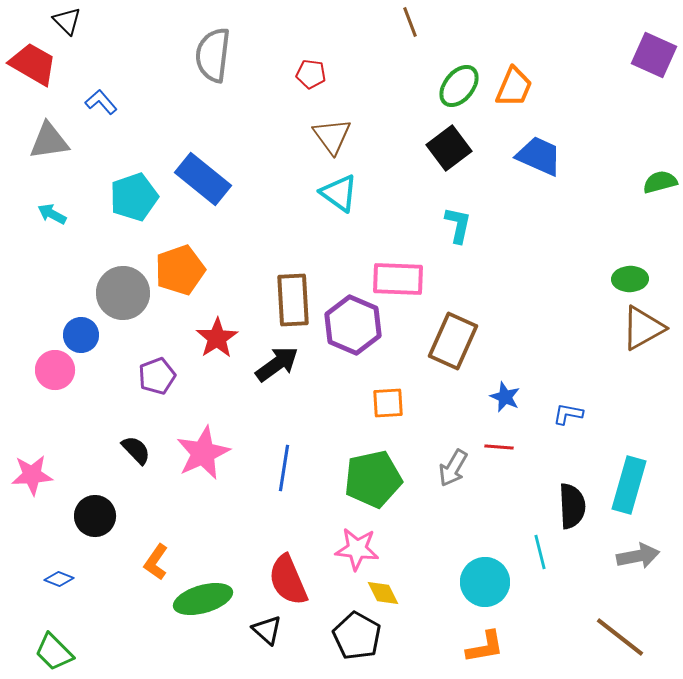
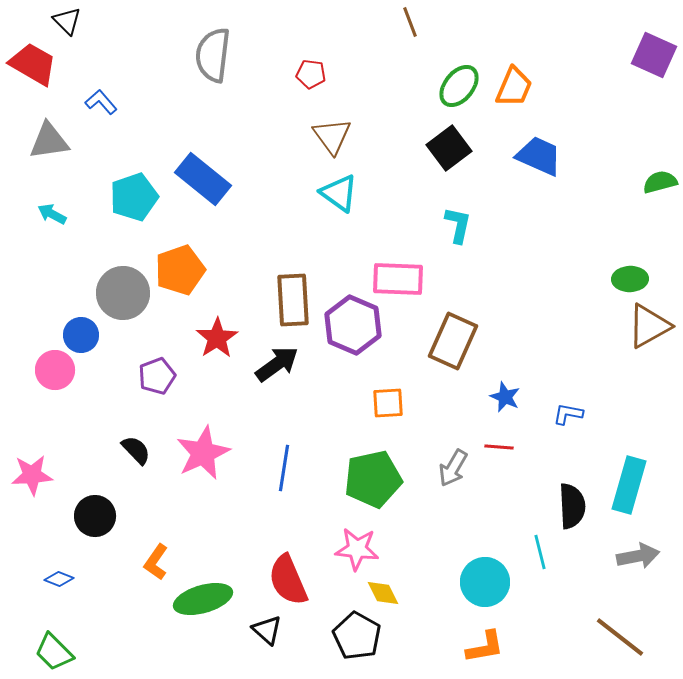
brown triangle at (643, 328): moved 6 px right, 2 px up
